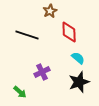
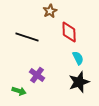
black line: moved 2 px down
cyan semicircle: rotated 24 degrees clockwise
purple cross: moved 5 px left, 3 px down; rotated 28 degrees counterclockwise
green arrow: moved 1 px left, 1 px up; rotated 24 degrees counterclockwise
